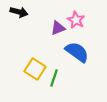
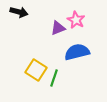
blue semicircle: rotated 50 degrees counterclockwise
yellow square: moved 1 px right, 1 px down
